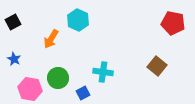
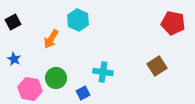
brown square: rotated 18 degrees clockwise
green circle: moved 2 px left
